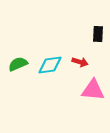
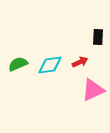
black rectangle: moved 3 px down
red arrow: rotated 42 degrees counterclockwise
pink triangle: rotated 30 degrees counterclockwise
